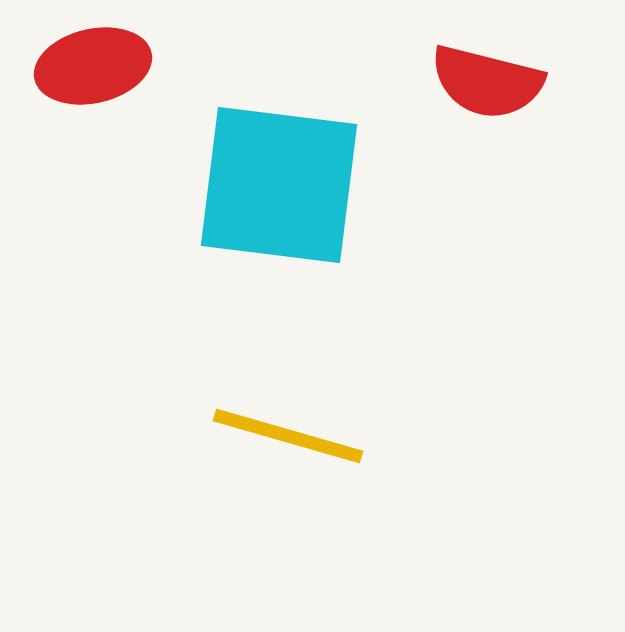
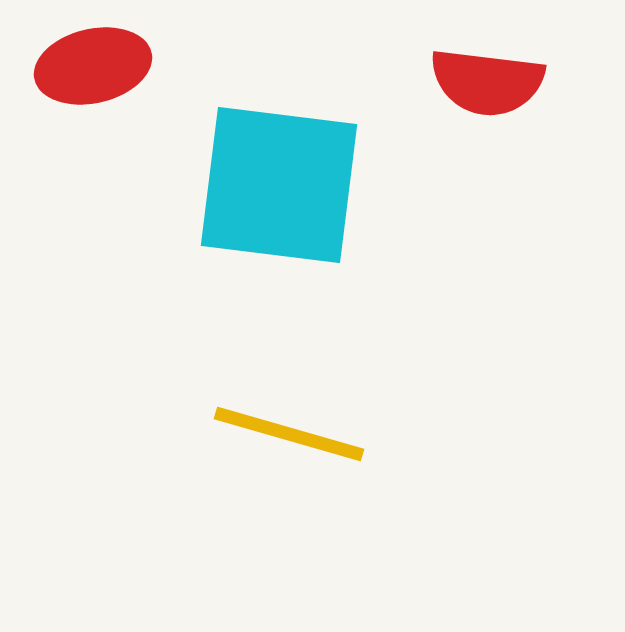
red semicircle: rotated 7 degrees counterclockwise
yellow line: moved 1 px right, 2 px up
